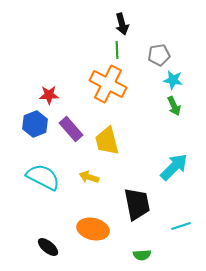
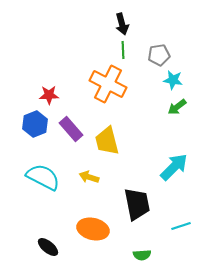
green line: moved 6 px right
green arrow: moved 3 px right, 1 px down; rotated 78 degrees clockwise
